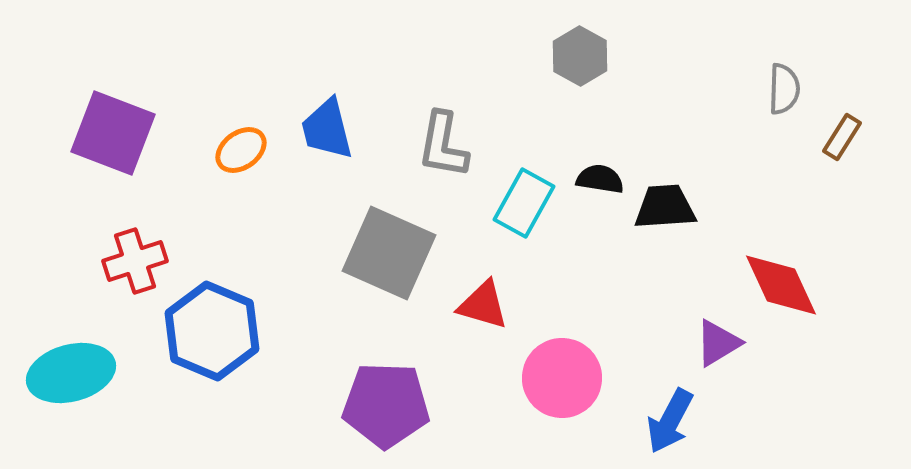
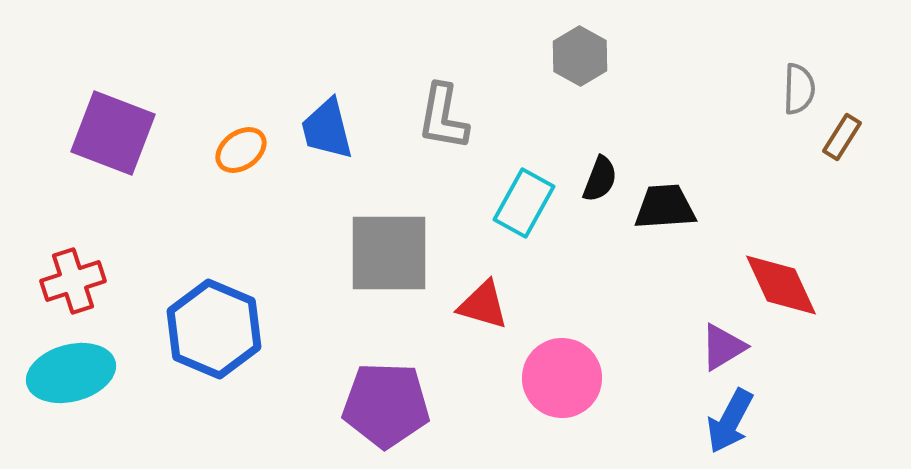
gray semicircle: moved 15 px right
gray L-shape: moved 28 px up
black semicircle: rotated 102 degrees clockwise
gray square: rotated 24 degrees counterclockwise
red cross: moved 62 px left, 20 px down
blue hexagon: moved 2 px right, 2 px up
purple triangle: moved 5 px right, 4 px down
blue arrow: moved 60 px right
